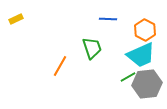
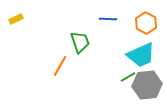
orange hexagon: moved 1 px right, 7 px up
green trapezoid: moved 12 px left, 6 px up
gray hexagon: moved 1 px down
